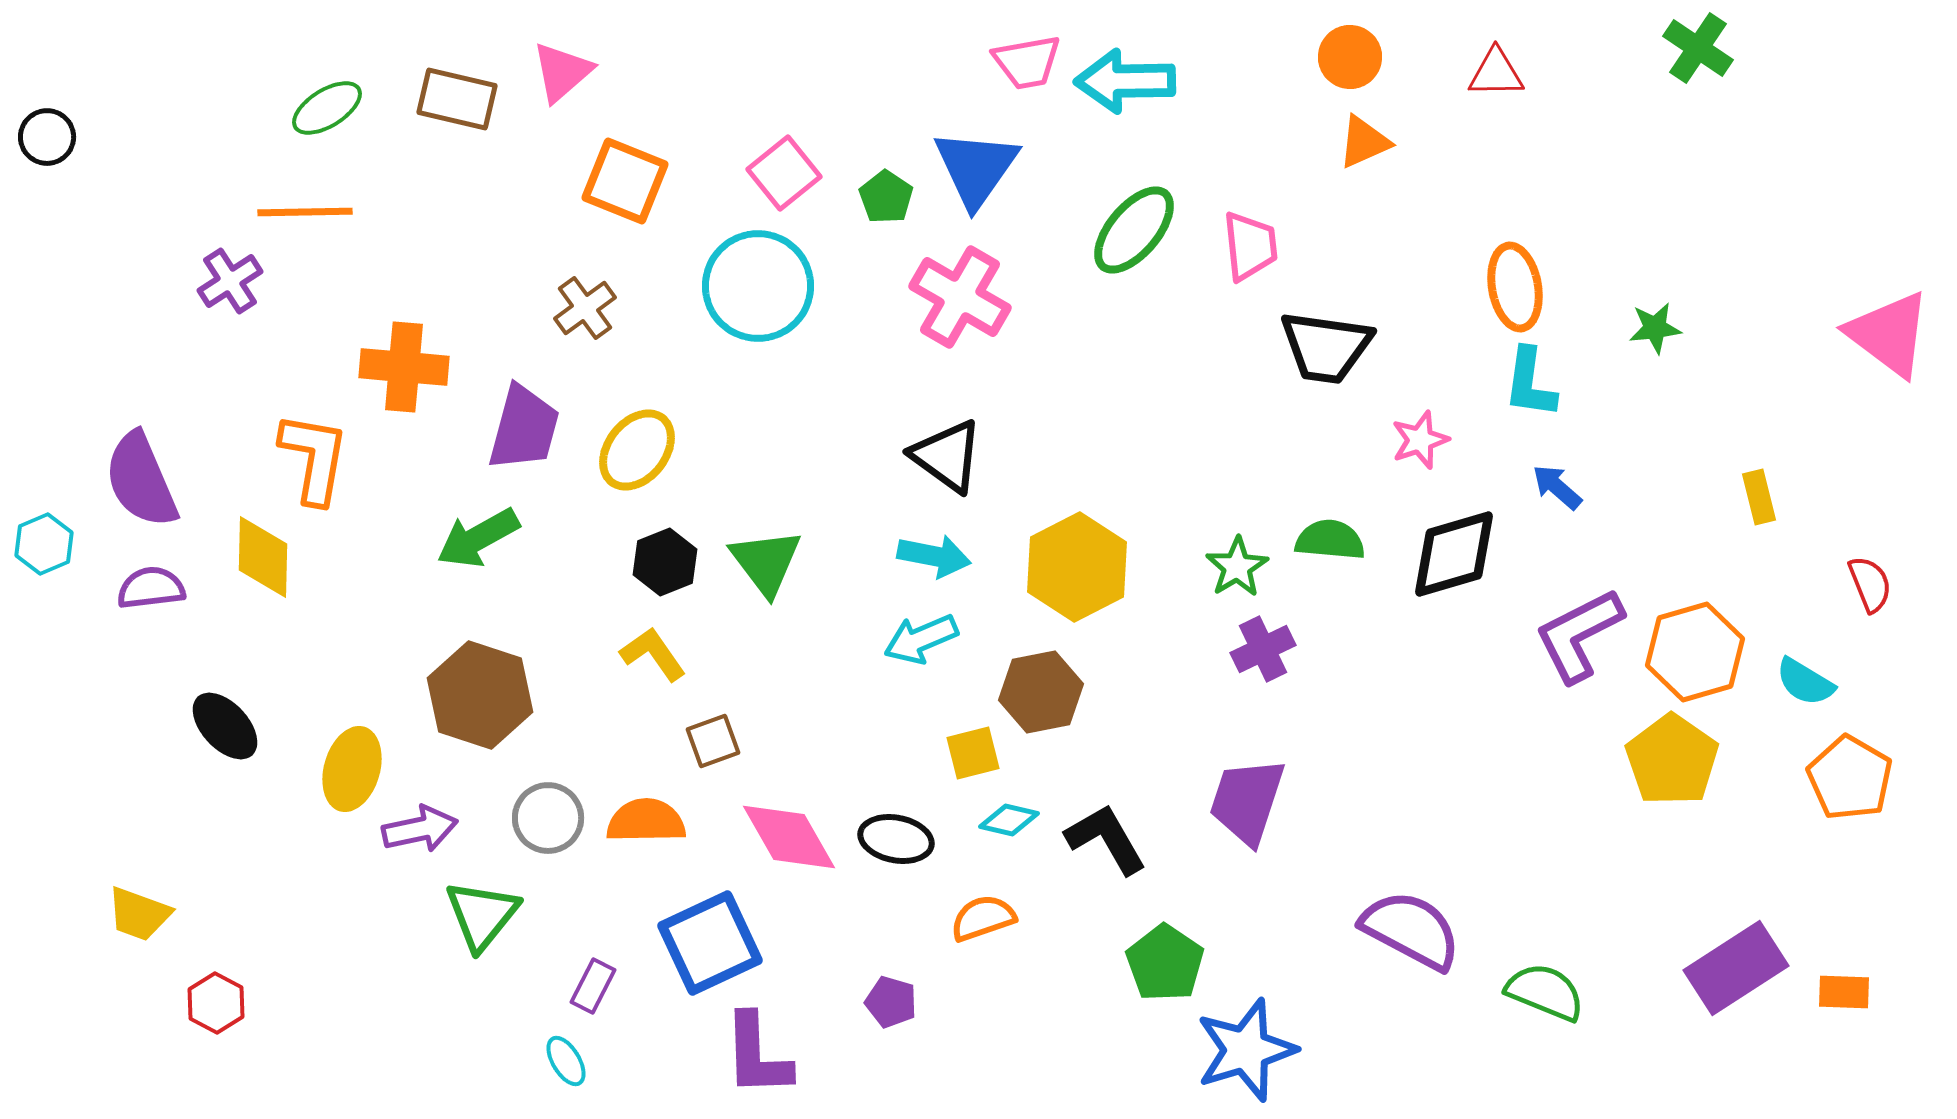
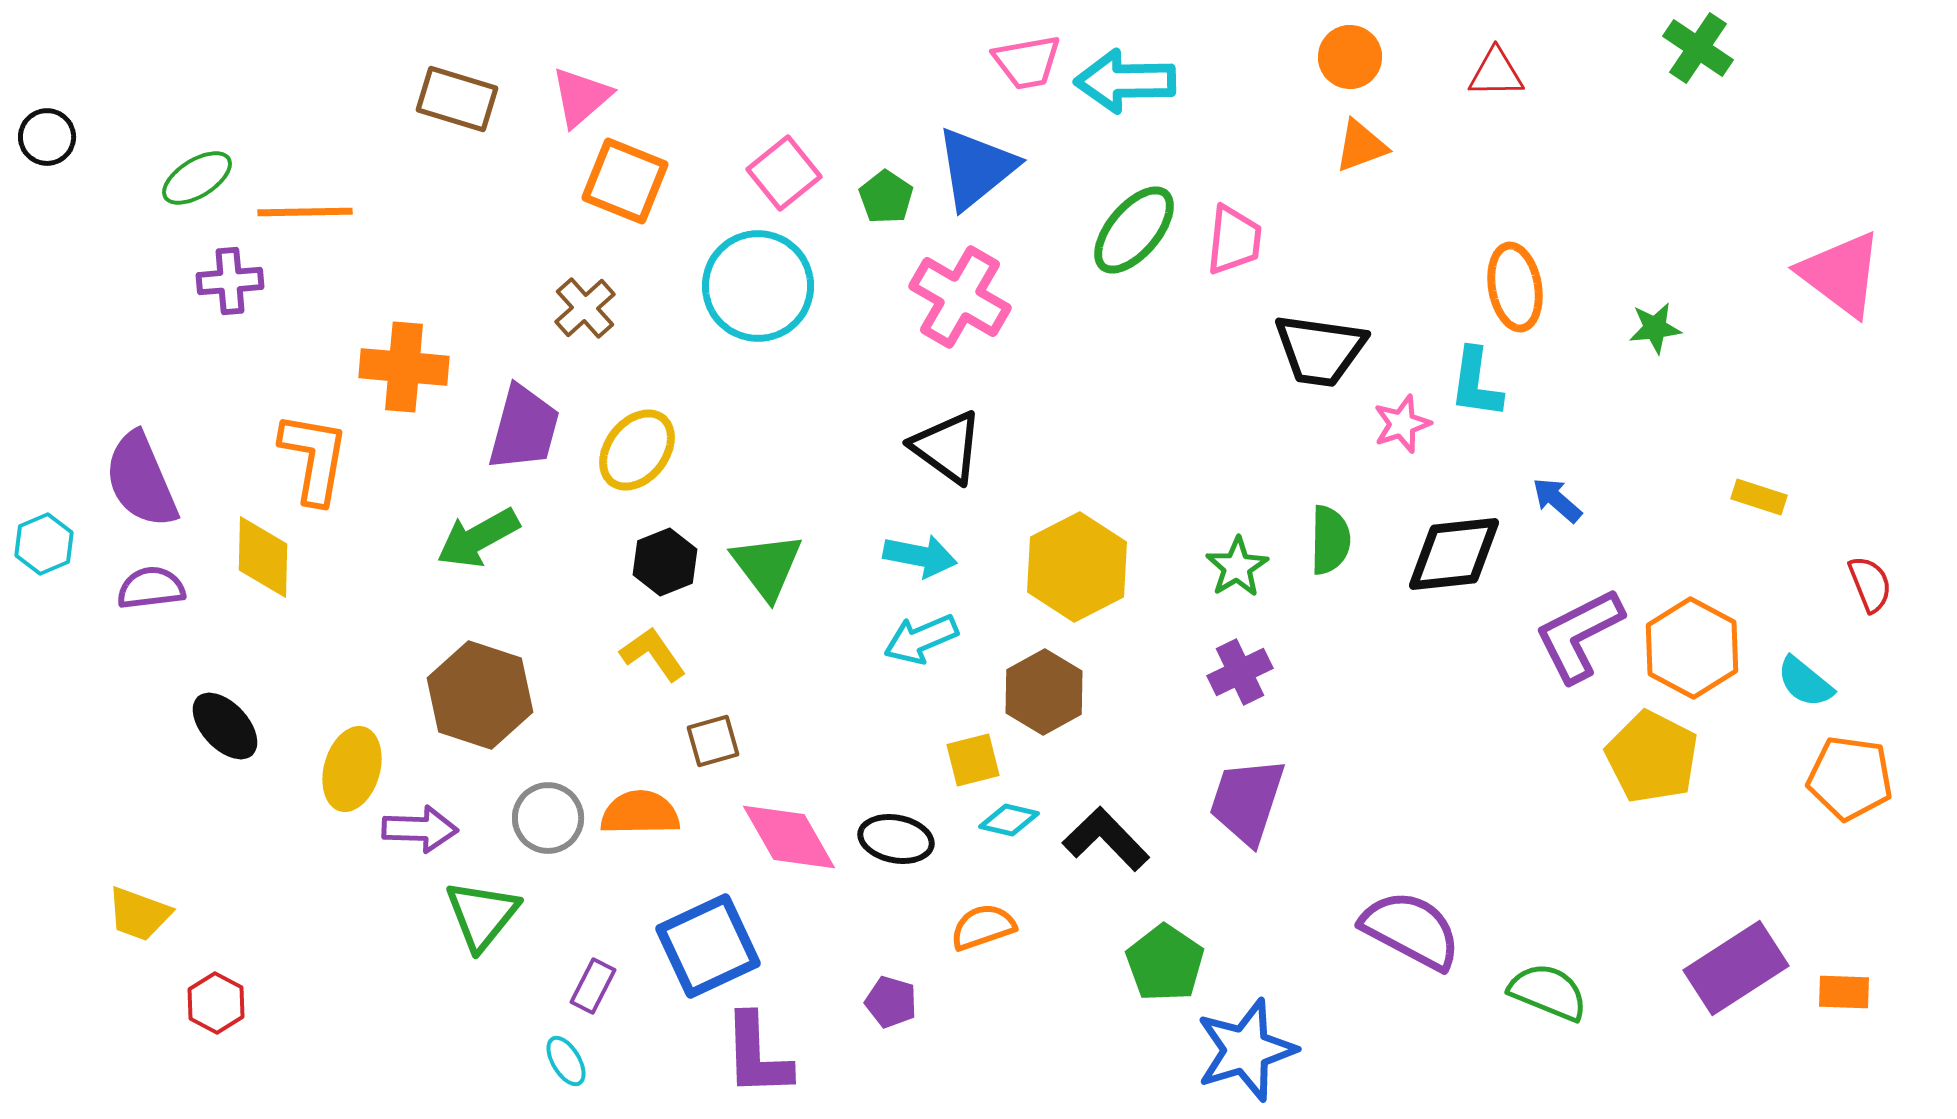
pink triangle at (562, 72): moved 19 px right, 25 px down
brown rectangle at (457, 99): rotated 4 degrees clockwise
green ellipse at (327, 108): moved 130 px left, 70 px down
orange triangle at (1364, 142): moved 3 px left, 4 px down; rotated 4 degrees clockwise
blue triangle at (976, 168): rotated 16 degrees clockwise
pink trapezoid at (1250, 246): moved 16 px left, 6 px up; rotated 12 degrees clockwise
purple cross at (230, 281): rotated 28 degrees clockwise
brown cross at (585, 308): rotated 6 degrees counterclockwise
pink triangle at (1889, 334): moved 48 px left, 60 px up
black trapezoid at (1326, 347): moved 6 px left, 3 px down
cyan L-shape at (1530, 383): moved 54 px left
pink star at (1420, 440): moved 18 px left, 16 px up
black triangle at (947, 456): moved 9 px up
blue arrow at (1557, 487): moved 13 px down
yellow rectangle at (1759, 497): rotated 58 degrees counterclockwise
green semicircle at (1330, 540): rotated 86 degrees clockwise
black diamond at (1454, 554): rotated 10 degrees clockwise
cyan arrow at (934, 556): moved 14 px left
green triangle at (766, 562): moved 1 px right, 4 px down
purple cross at (1263, 649): moved 23 px left, 23 px down
orange hexagon at (1695, 652): moved 3 px left, 4 px up; rotated 16 degrees counterclockwise
cyan semicircle at (1805, 682): rotated 8 degrees clockwise
brown hexagon at (1041, 692): moved 3 px right; rotated 18 degrees counterclockwise
brown square at (713, 741): rotated 4 degrees clockwise
yellow square at (973, 753): moved 7 px down
yellow pentagon at (1672, 760): moved 20 px left, 3 px up; rotated 8 degrees counterclockwise
orange pentagon at (1850, 778): rotated 22 degrees counterclockwise
orange semicircle at (646, 821): moved 6 px left, 8 px up
purple arrow at (420, 829): rotated 14 degrees clockwise
black L-shape at (1106, 839): rotated 14 degrees counterclockwise
orange semicircle at (983, 918): moved 9 px down
blue square at (710, 943): moved 2 px left, 3 px down
green semicircle at (1545, 992): moved 3 px right
